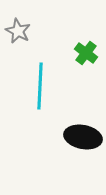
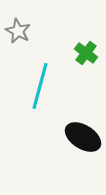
cyan line: rotated 12 degrees clockwise
black ellipse: rotated 21 degrees clockwise
